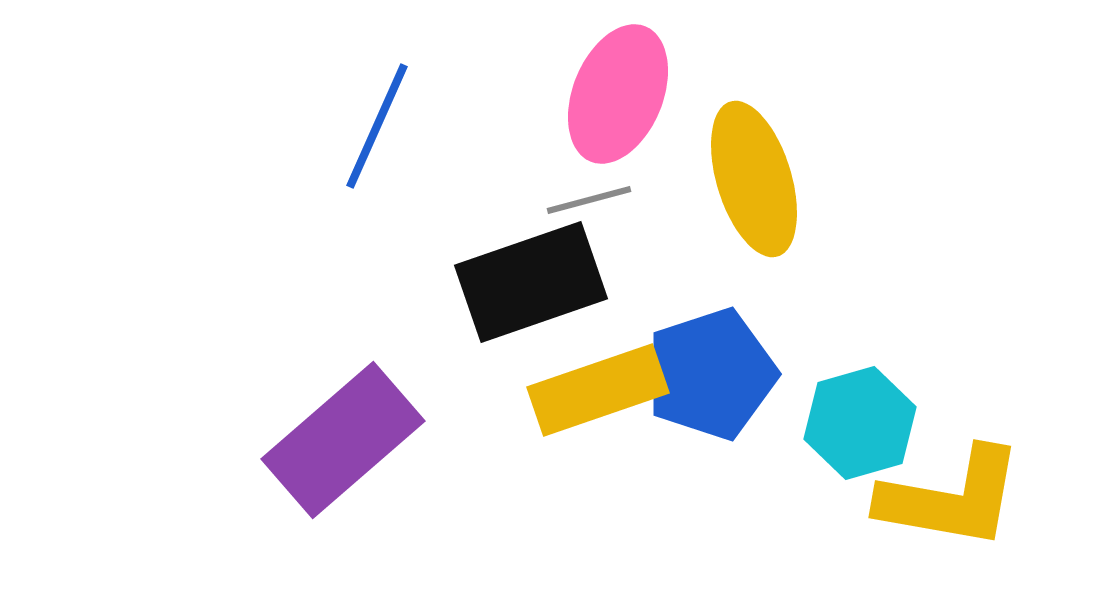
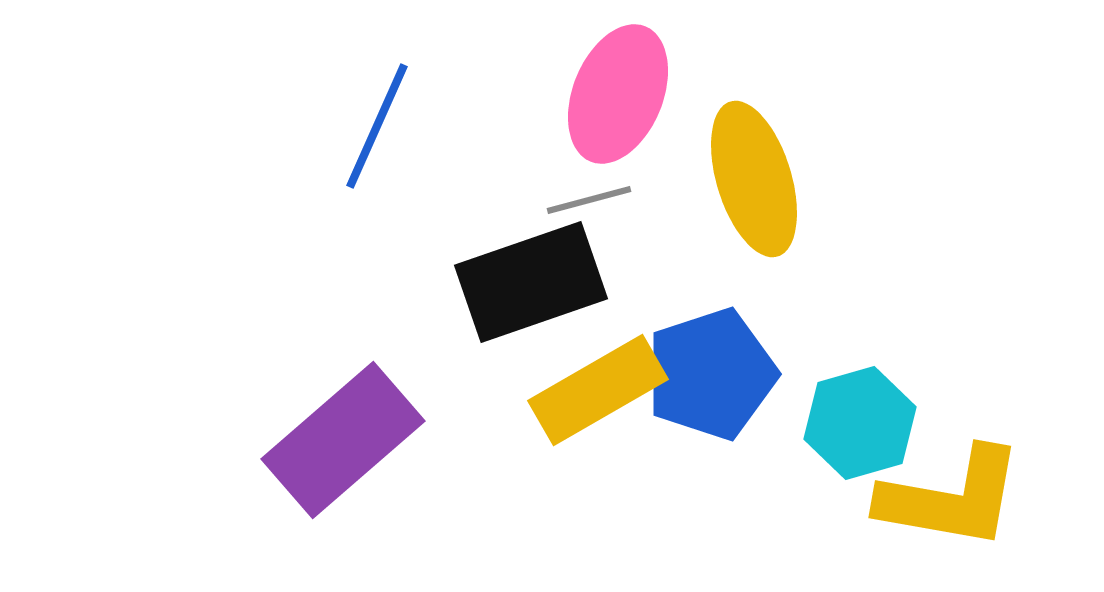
yellow rectangle: rotated 11 degrees counterclockwise
